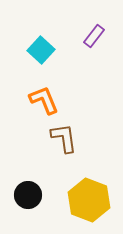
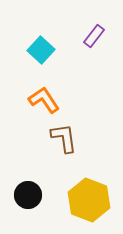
orange L-shape: rotated 12 degrees counterclockwise
